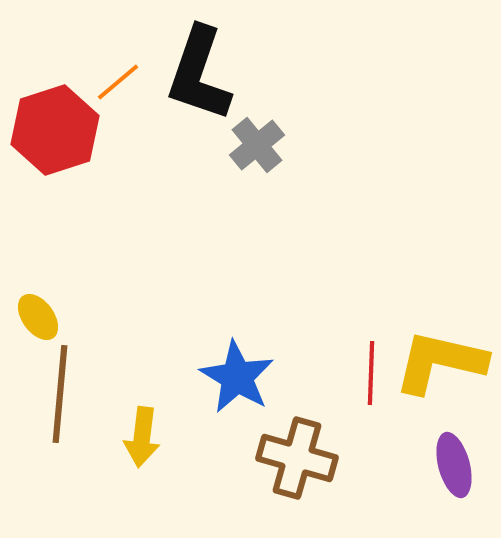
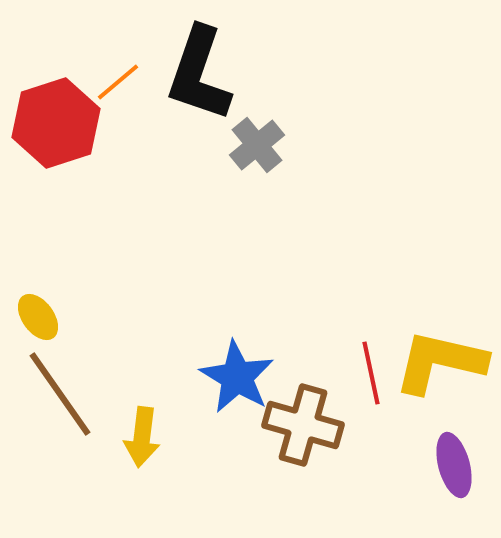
red hexagon: moved 1 px right, 7 px up
red line: rotated 14 degrees counterclockwise
brown line: rotated 40 degrees counterclockwise
brown cross: moved 6 px right, 33 px up
